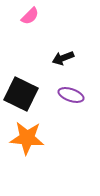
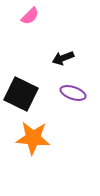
purple ellipse: moved 2 px right, 2 px up
orange star: moved 6 px right
